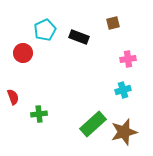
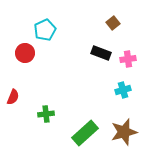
brown square: rotated 24 degrees counterclockwise
black rectangle: moved 22 px right, 16 px down
red circle: moved 2 px right
red semicircle: rotated 42 degrees clockwise
green cross: moved 7 px right
green rectangle: moved 8 px left, 9 px down
